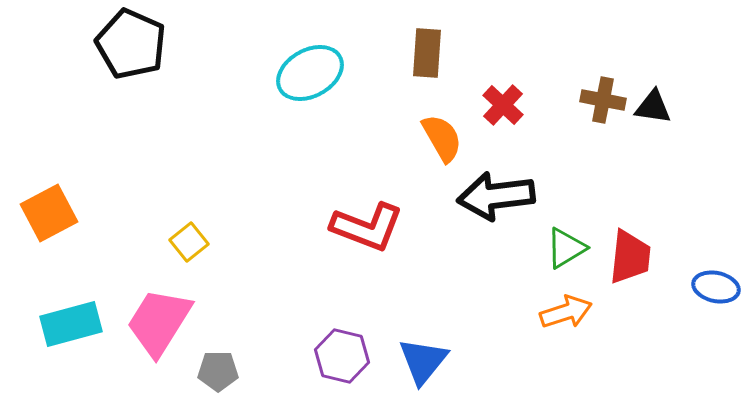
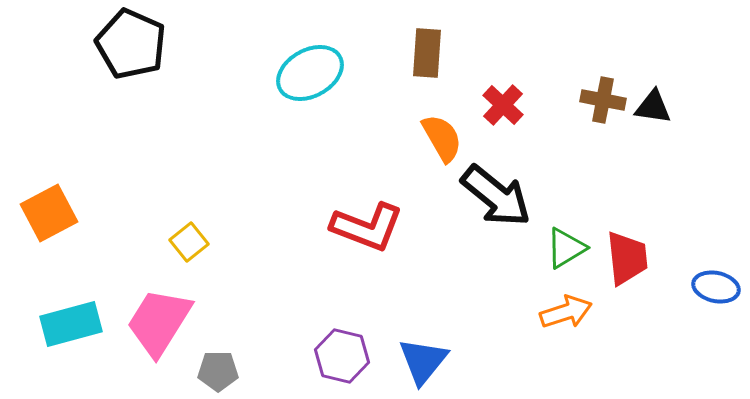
black arrow: rotated 134 degrees counterclockwise
red trapezoid: moved 3 px left, 1 px down; rotated 12 degrees counterclockwise
